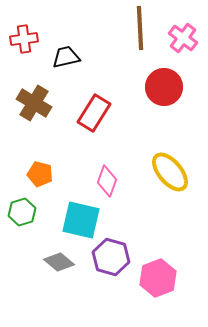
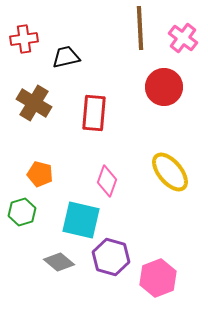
red rectangle: rotated 27 degrees counterclockwise
